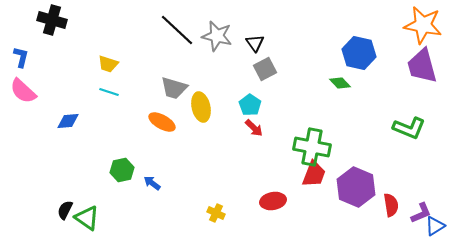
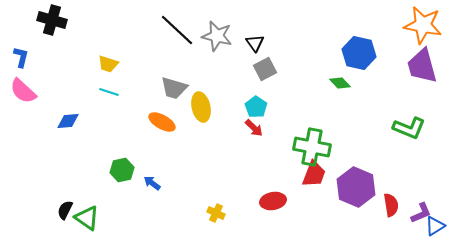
cyan pentagon: moved 6 px right, 2 px down
